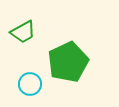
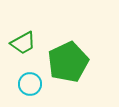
green trapezoid: moved 11 px down
